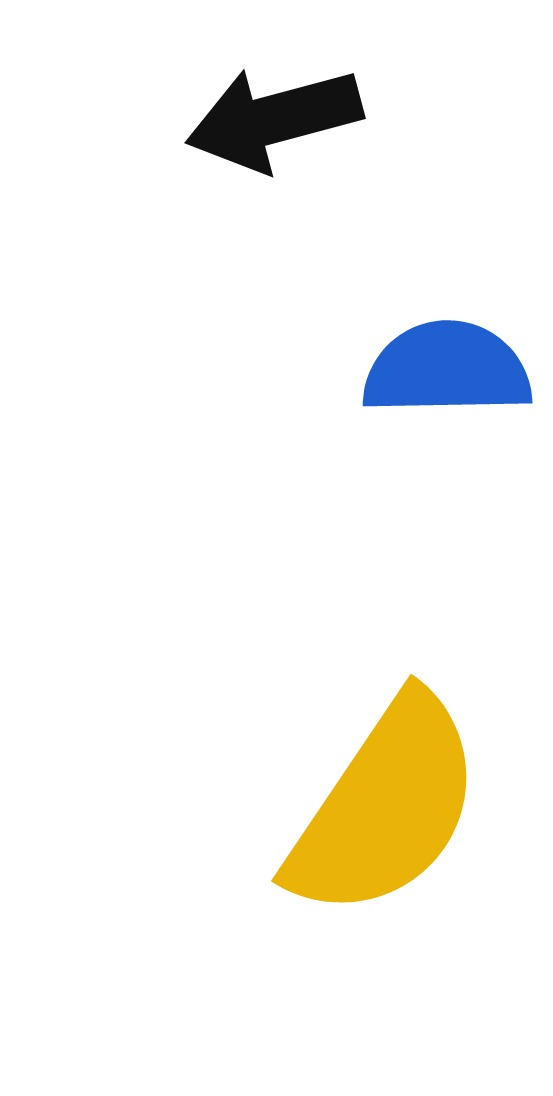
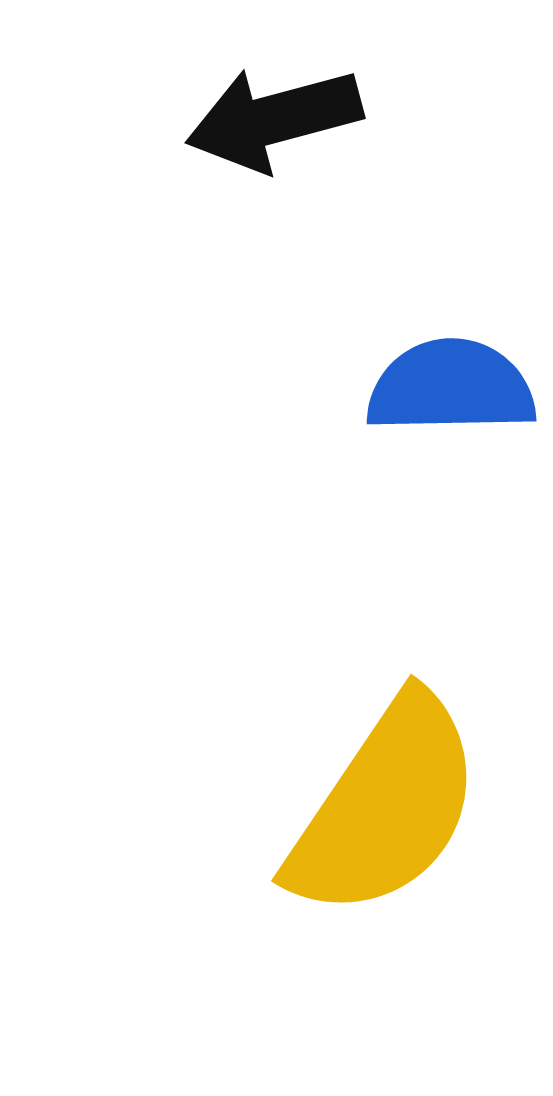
blue semicircle: moved 4 px right, 18 px down
